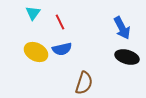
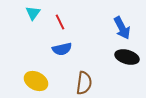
yellow ellipse: moved 29 px down
brown semicircle: rotated 10 degrees counterclockwise
